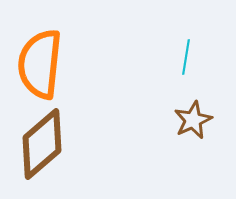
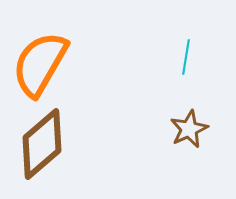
orange semicircle: rotated 24 degrees clockwise
brown star: moved 4 px left, 9 px down
